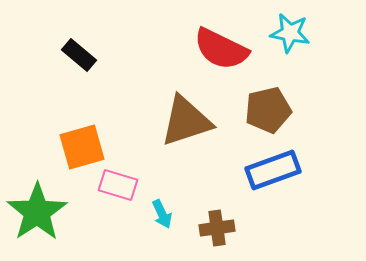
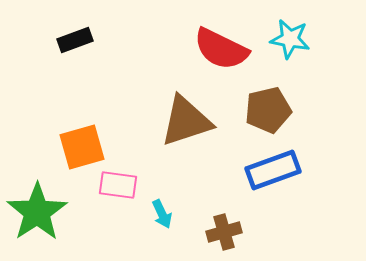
cyan star: moved 6 px down
black rectangle: moved 4 px left, 15 px up; rotated 60 degrees counterclockwise
pink rectangle: rotated 9 degrees counterclockwise
brown cross: moved 7 px right, 4 px down; rotated 8 degrees counterclockwise
